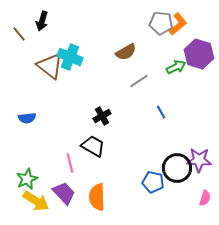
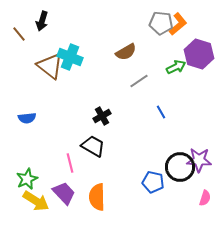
black circle: moved 3 px right, 1 px up
